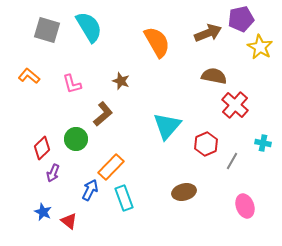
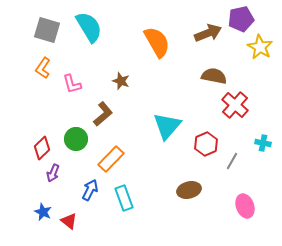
orange L-shape: moved 14 px right, 8 px up; rotated 95 degrees counterclockwise
orange rectangle: moved 8 px up
brown ellipse: moved 5 px right, 2 px up
